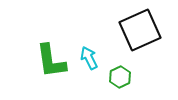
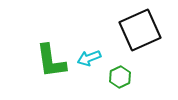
cyan arrow: rotated 85 degrees counterclockwise
